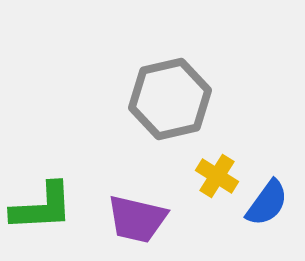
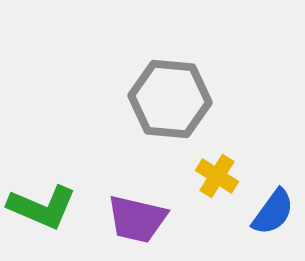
gray hexagon: rotated 18 degrees clockwise
blue semicircle: moved 6 px right, 9 px down
green L-shape: rotated 26 degrees clockwise
